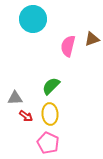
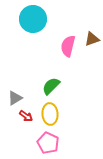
gray triangle: rotated 28 degrees counterclockwise
